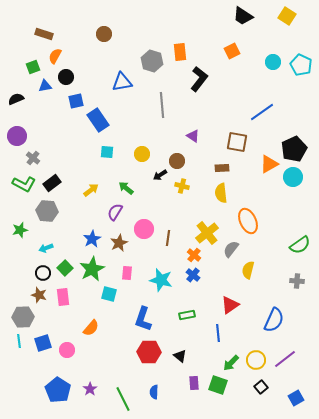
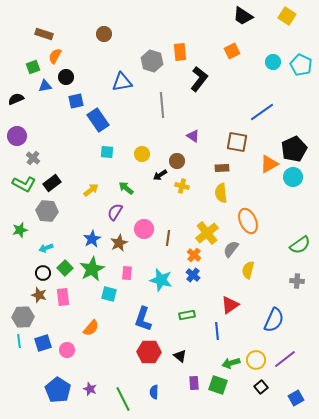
blue line at (218, 333): moved 1 px left, 2 px up
green arrow at (231, 363): rotated 30 degrees clockwise
purple star at (90, 389): rotated 16 degrees counterclockwise
